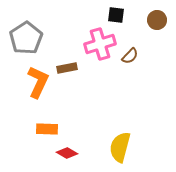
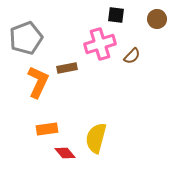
brown circle: moved 1 px up
gray pentagon: rotated 12 degrees clockwise
brown semicircle: moved 2 px right
orange rectangle: rotated 10 degrees counterclockwise
yellow semicircle: moved 24 px left, 9 px up
red diamond: moved 2 px left; rotated 20 degrees clockwise
